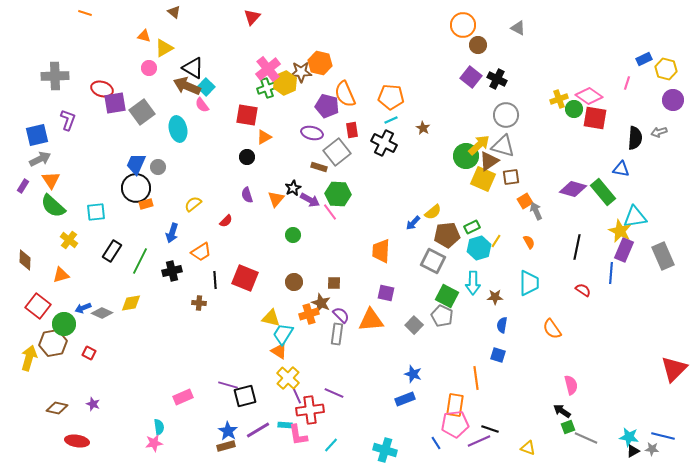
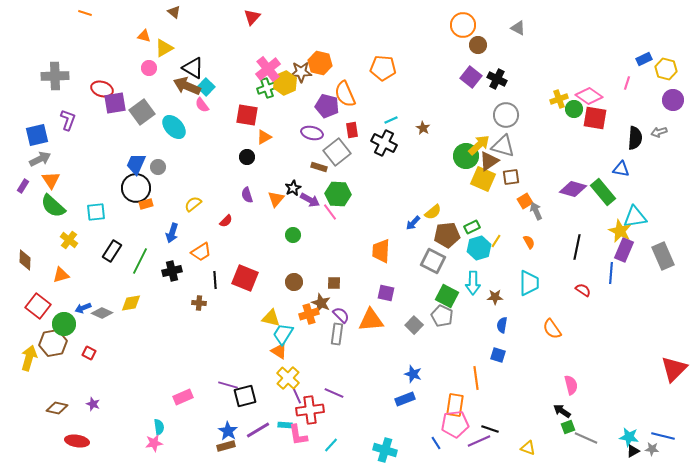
orange pentagon at (391, 97): moved 8 px left, 29 px up
cyan ellipse at (178, 129): moved 4 px left, 2 px up; rotated 30 degrees counterclockwise
